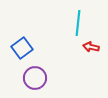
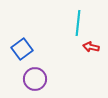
blue square: moved 1 px down
purple circle: moved 1 px down
